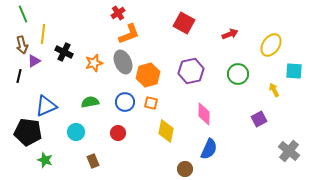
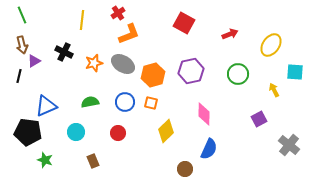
green line: moved 1 px left, 1 px down
yellow line: moved 39 px right, 14 px up
gray ellipse: moved 2 px down; rotated 35 degrees counterclockwise
cyan square: moved 1 px right, 1 px down
orange hexagon: moved 5 px right
yellow diamond: rotated 35 degrees clockwise
gray cross: moved 6 px up
